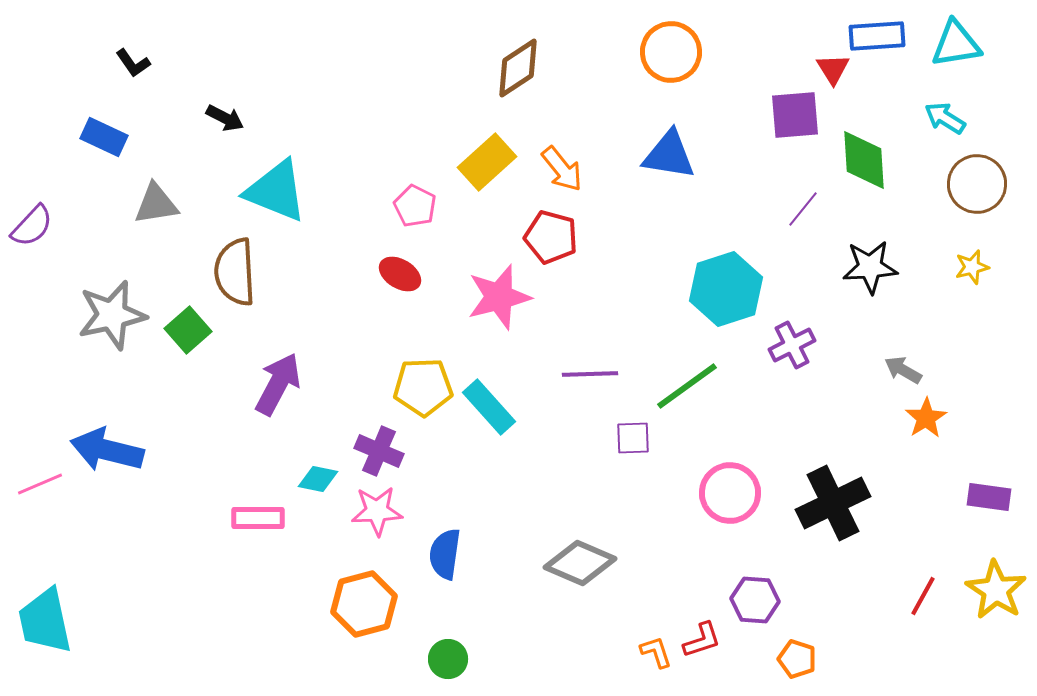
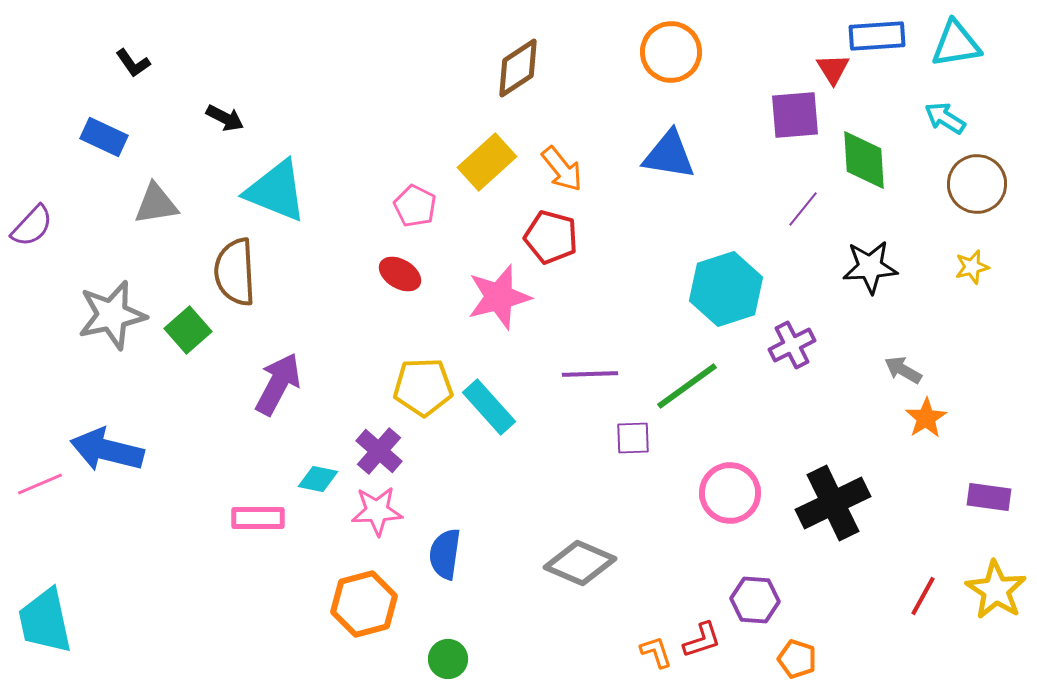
purple cross at (379, 451): rotated 18 degrees clockwise
